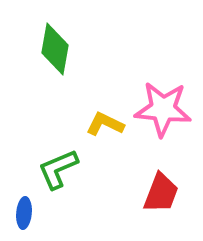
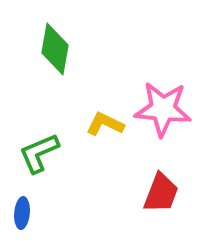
green L-shape: moved 19 px left, 16 px up
blue ellipse: moved 2 px left
